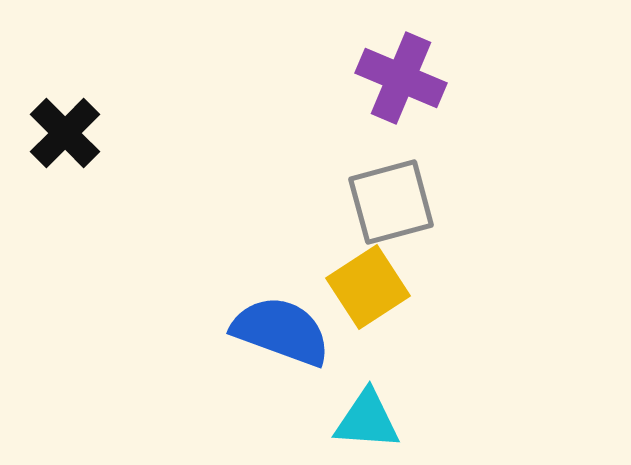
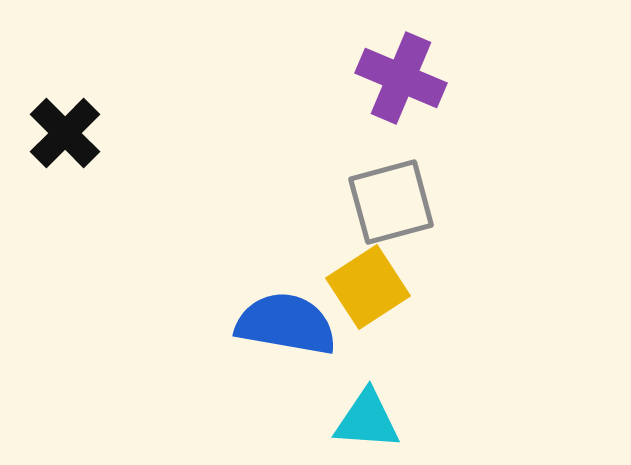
blue semicircle: moved 5 px right, 7 px up; rotated 10 degrees counterclockwise
